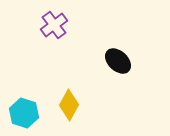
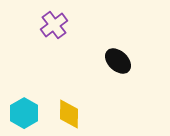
yellow diamond: moved 9 px down; rotated 28 degrees counterclockwise
cyan hexagon: rotated 12 degrees clockwise
